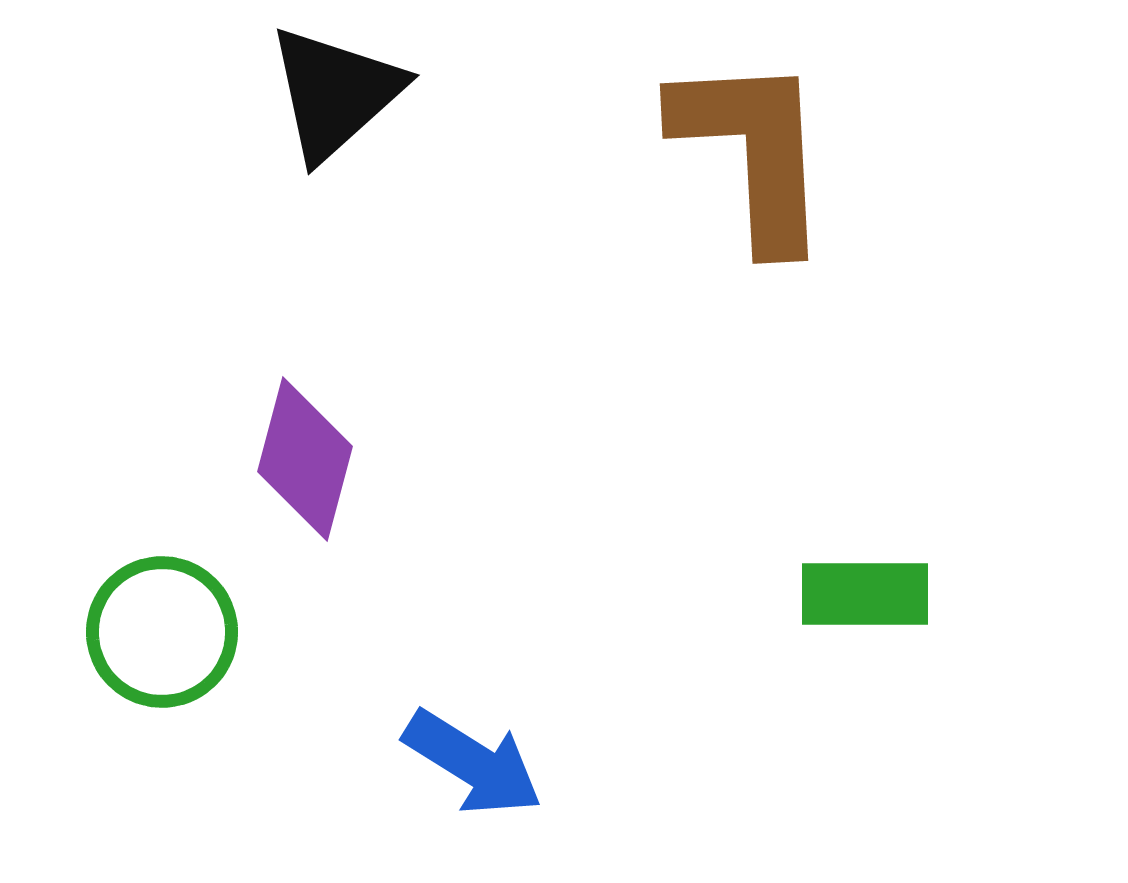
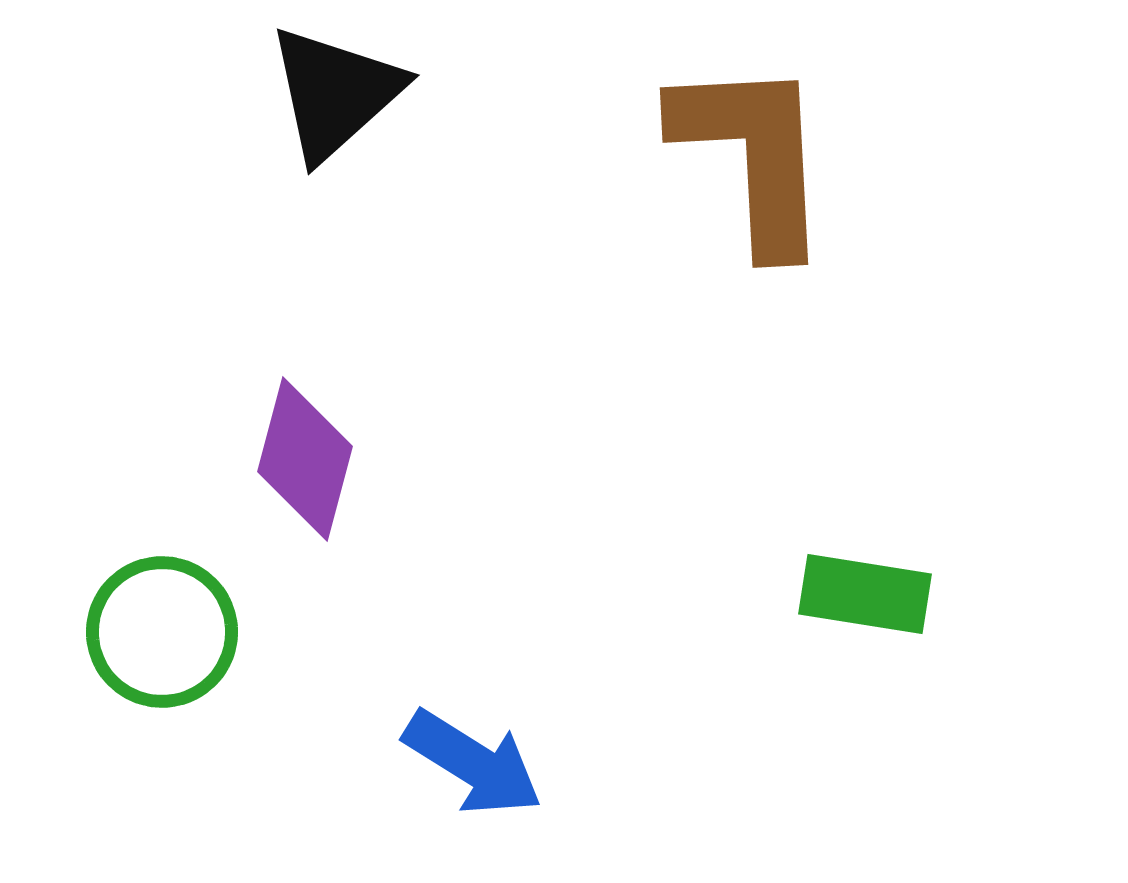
brown L-shape: moved 4 px down
green rectangle: rotated 9 degrees clockwise
